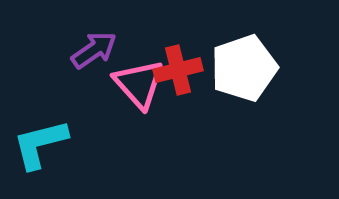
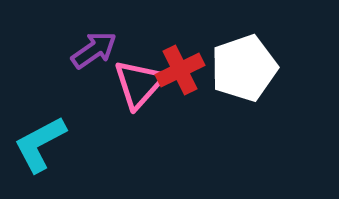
red cross: moved 2 px right; rotated 12 degrees counterclockwise
pink triangle: rotated 24 degrees clockwise
cyan L-shape: rotated 14 degrees counterclockwise
